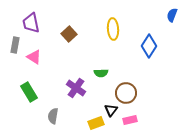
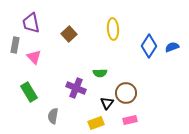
blue semicircle: moved 32 px down; rotated 48 degrees clockwise
pink triangle: rotated 14 degrees clockwise
green semicircle: moved 1 px left
purple cross: rotated 12 degrees counterclockwise
black triangle: moved 4 px left, 7 px up
